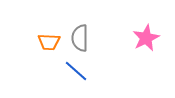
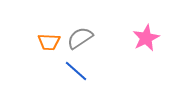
gray semicircle: rotated 56 degrees clockwise
